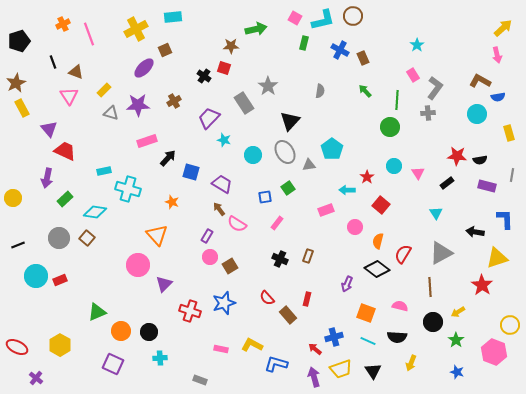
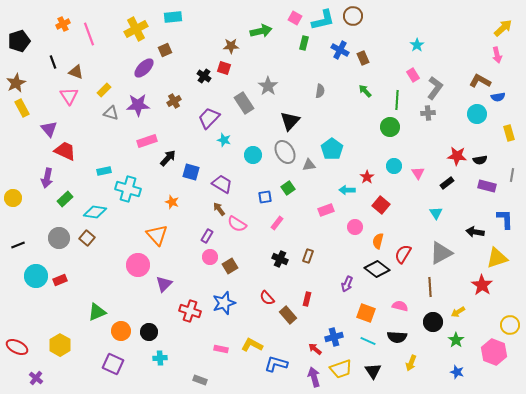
green arrow at (256, 29): moved 5 px right, 2 px down
